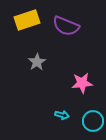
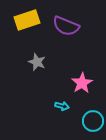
gray star: rotated 18 degrees counterclockwise
pink star: rotated 25 degrees counterclockwise
cyan arrow: moved 9 px up
